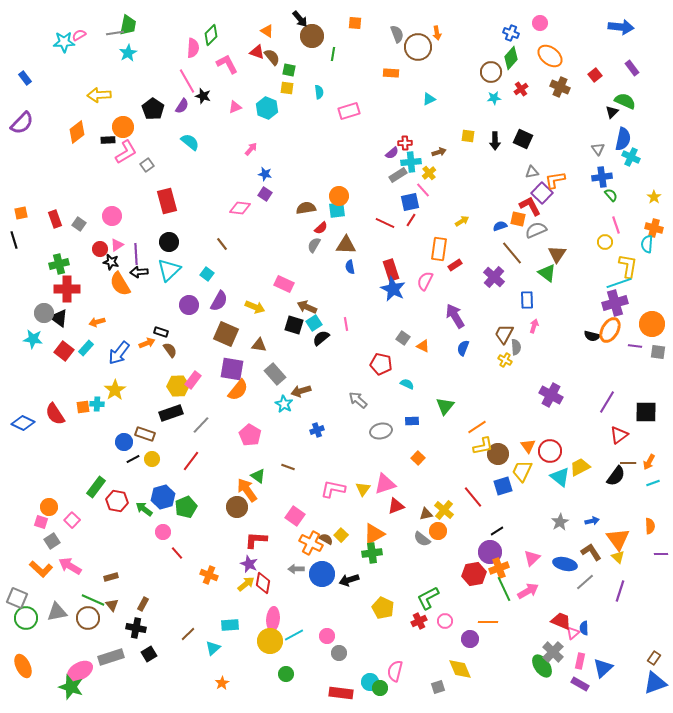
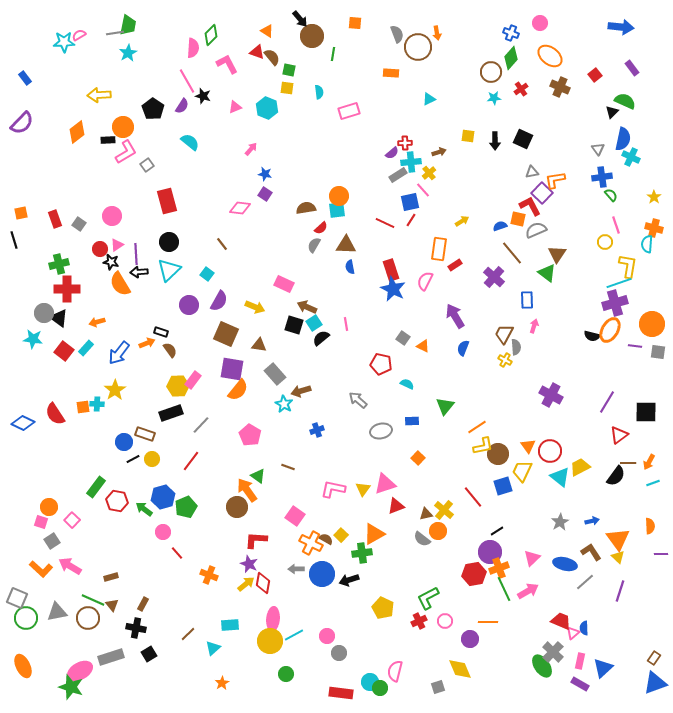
green cross at (372, 553): moved 10 px left
